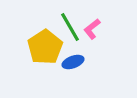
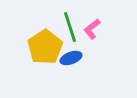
green line: rotated 12 degrees clockwise
blue ellipse: moved 2 px left, 4 px up
